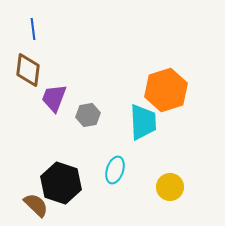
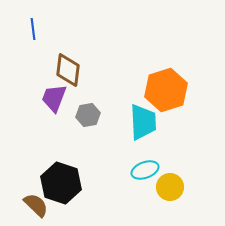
brown diamond: moved 40 px right
cyan ellipse: moved 30 px right; rotated 52 degrees clockwise
